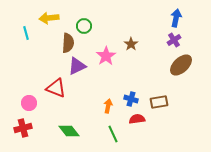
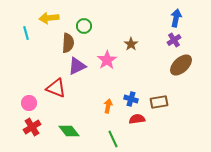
pink star: moved 1 px right, 4 px down
red cross: moved 9 px right, 1 px up; rotated 18 degrees counterclockwise
green line: moved 5 px down
